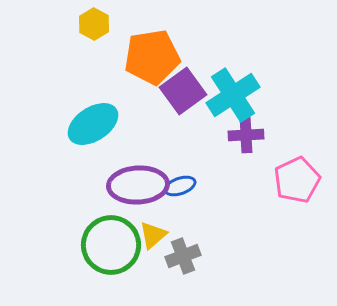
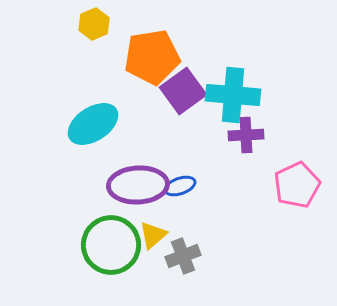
yellow hexagon: rotated 8 degrees clockwise
cyan cross: rotated 38 degrees clockwise
pink pentagon: moved 5 px down
